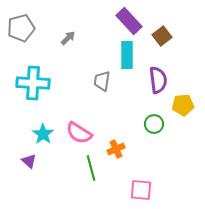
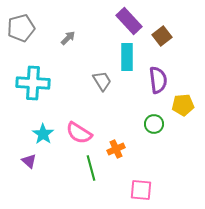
cyan rectangle: moved 2 px down
gray trapezoid: rotated 140 degrees clockwise
